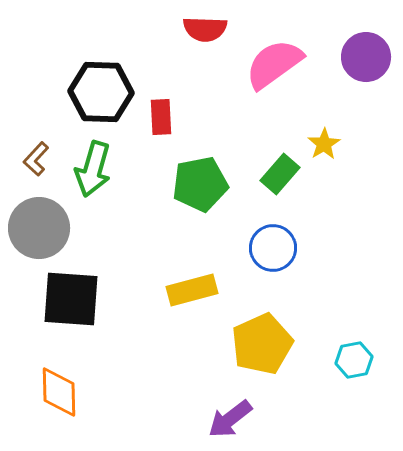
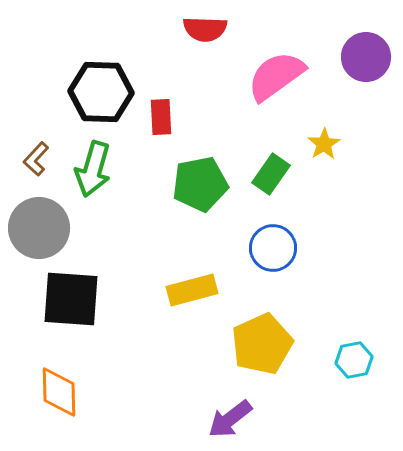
pink semicircle: moved 2 px right, 12 px down
green rectangle: moved 9 px left; rotated 6 degrees counterclockwise
